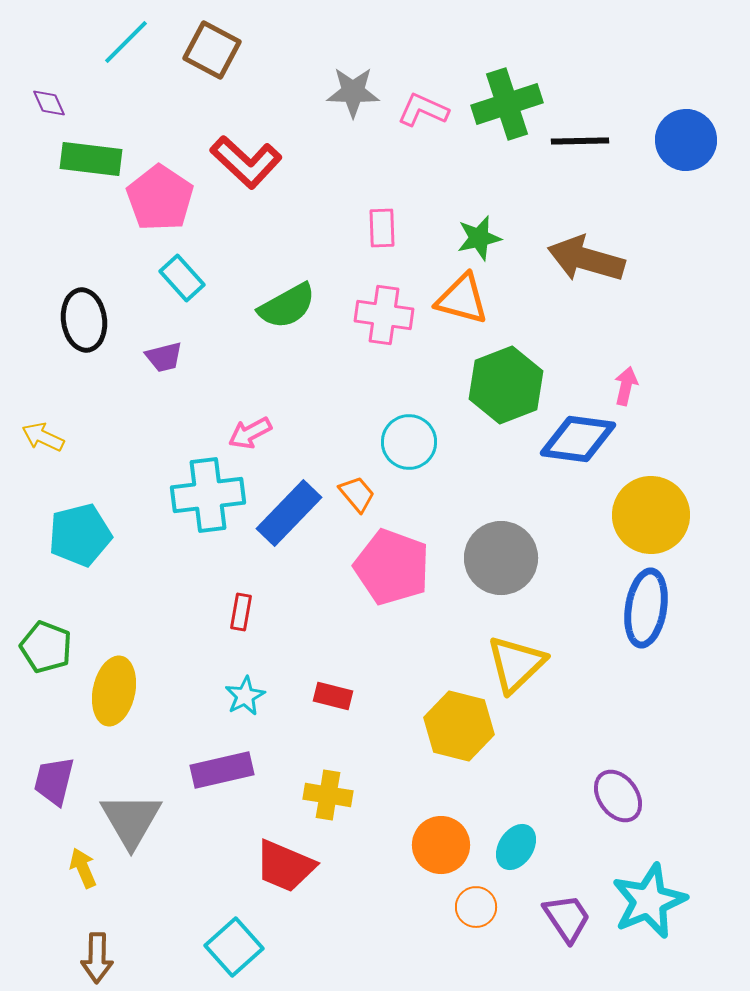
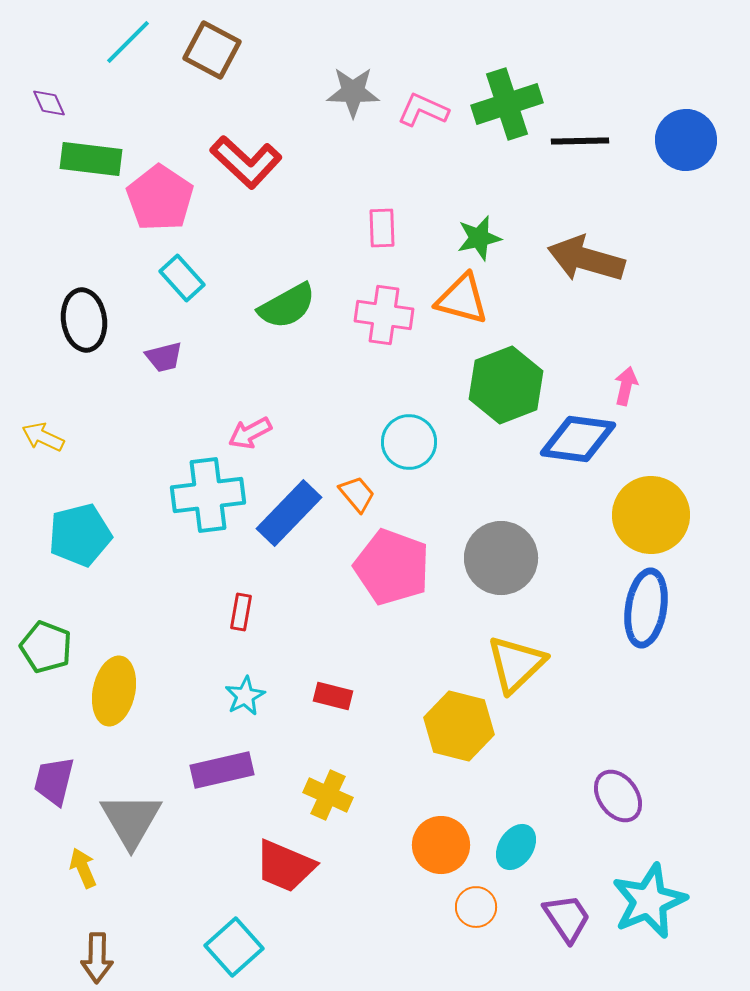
cyan line at (126, 42): moved 2 px right
yellow cross at (328, 795): rotated 15 degrees clockwise
